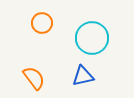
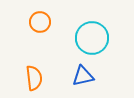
orange circle: moved 2 px left, 1 px up
orange semicircle: rotated 30 degrees clockwise
